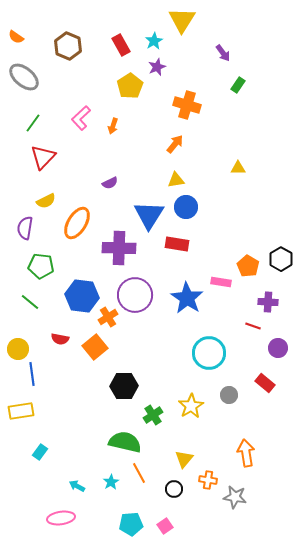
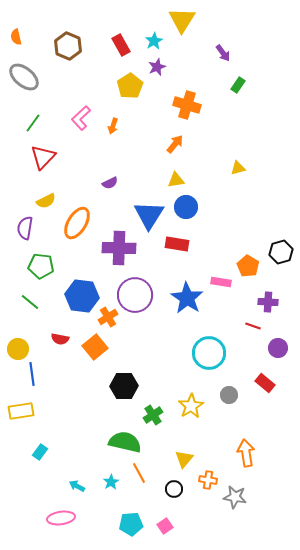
orange semicircle at (16, 37): rotated 42 degrees clockwise
yellow triangle at (238, 168): rotated 14 degrees counterclockwise
black hexagon at (281, 259): moved 7 px up; rotated 15 degrees clockwise
